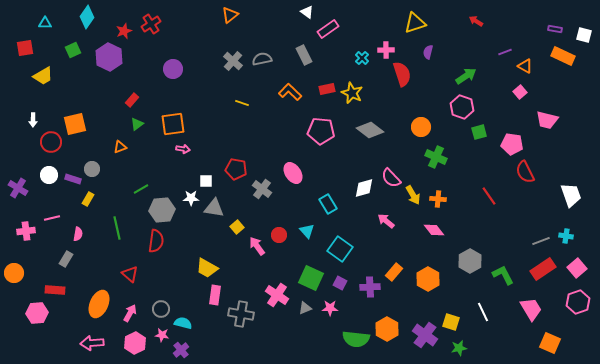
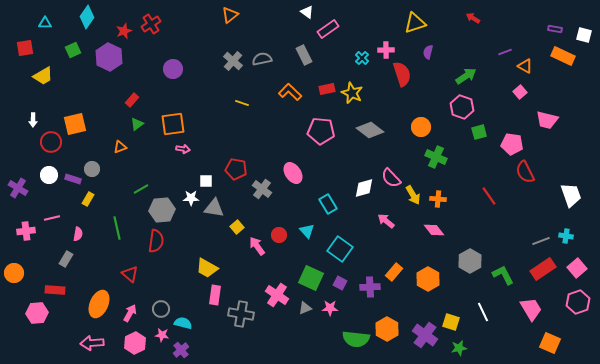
red arrow at (476, 21): moved 3 px left, 3 px up
